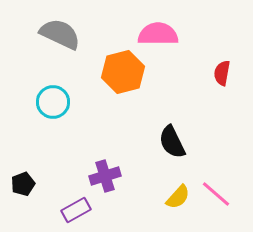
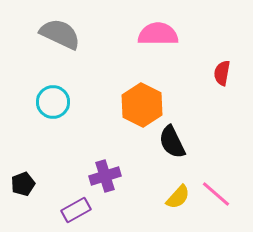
orange hexagon: moved 19 px right, 33 px down; rotated 18 degrees counterclockwise
